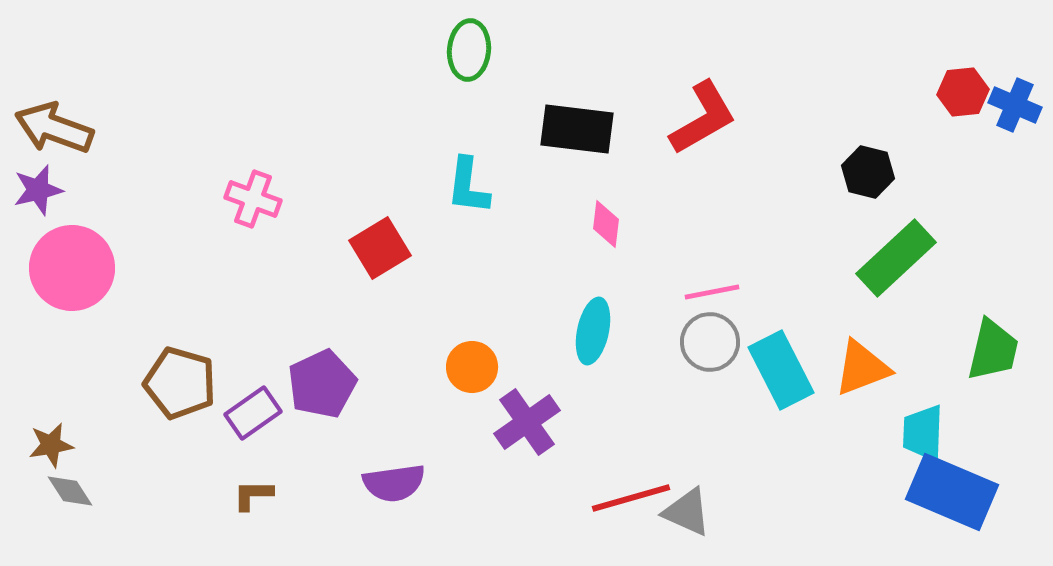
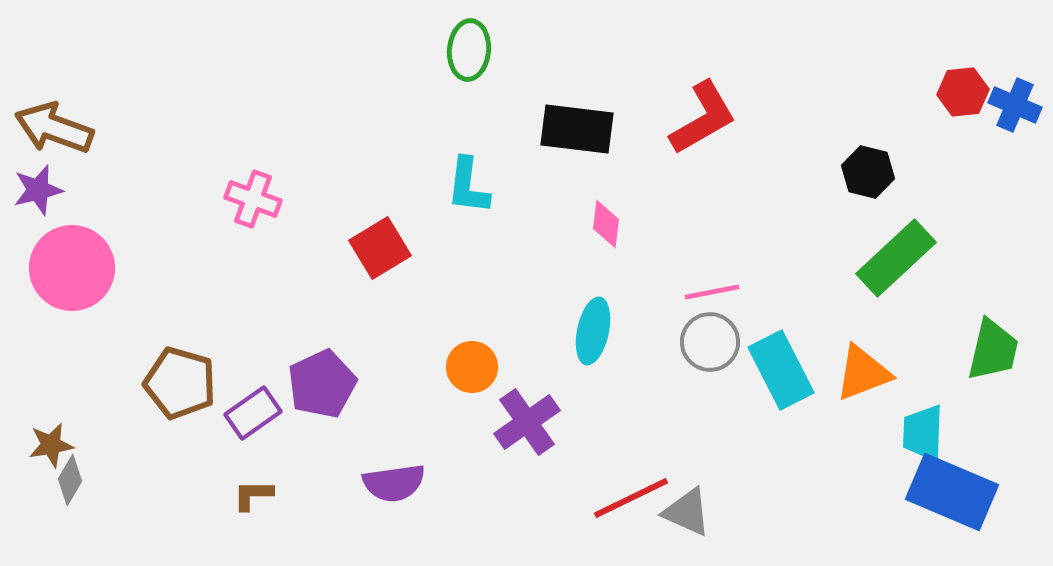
orange triangle: moved 1 px right, 5 px down
gray diamond: moved 11 px up; rotated 63 degrees clockwise
red line: rotated 10 degrees counterclockwise
